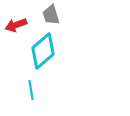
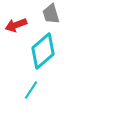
gray trapezoid: moved 1 px up
cyan line: rotated 42 degrees clockwise
